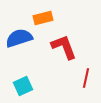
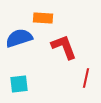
orange rectangle: rotated 18 degrees clockwise
cyan square: moved 4 px left, 2 px up; rotated 18 degrees clockwise
